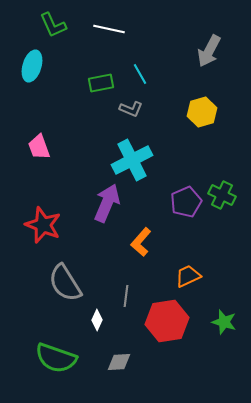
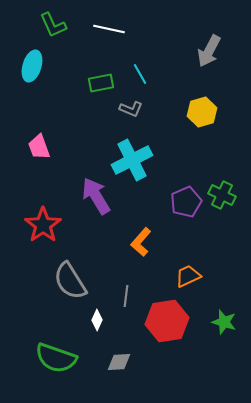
purple arrow: moved 11 px left, 7 px up; rotated 54 degrees counterclockwise
red star: rotated 15 degrees clockwise
gray semicircle: moved 5 px right, 2 px up
